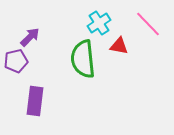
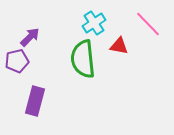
cyan cross: moved 5 px left
purple pentagon: moved 1 px right
purple rectangle: rotated 8 degrees clockwise
